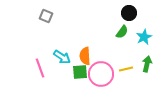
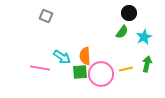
pink line: rotated 60 degrees counterclockwise
